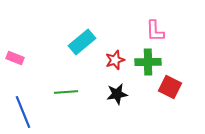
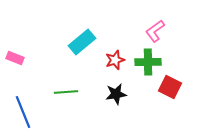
pink L-shape: rotated 55 degrees clockwise
black star: moved 1 px left
